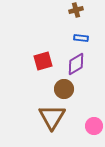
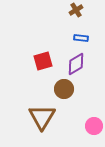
brown cross: rotated 16 degrees counterclockwise
brown triangle: moved 10 px left
